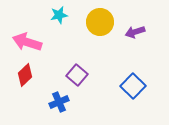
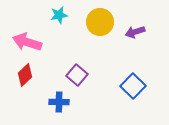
blue cross: rotated 24 degrees clockwise
